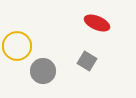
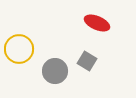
yellow circle: moved 2 px right, 3 px down
gray circle: moved 12 px right
